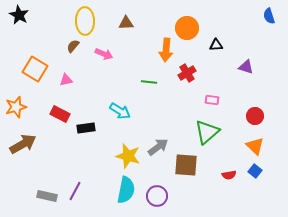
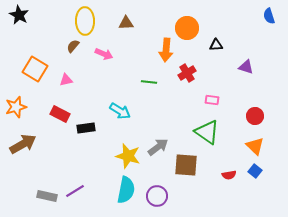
green triangle: rotated 44 degrees counterclockwise
purple line: rotated 30 degrees clockwise
